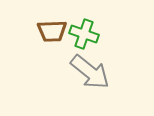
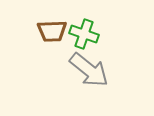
gray arrow: moved 1 px left, 2 px up
